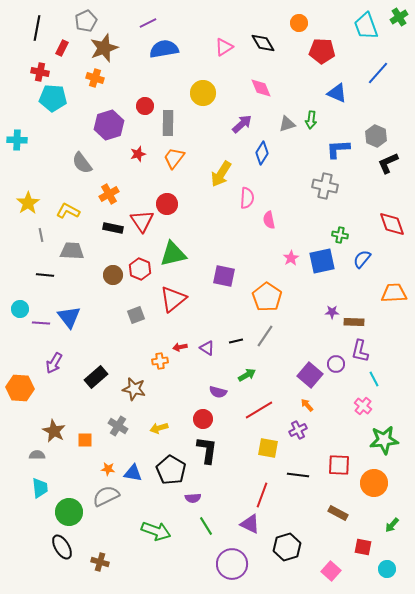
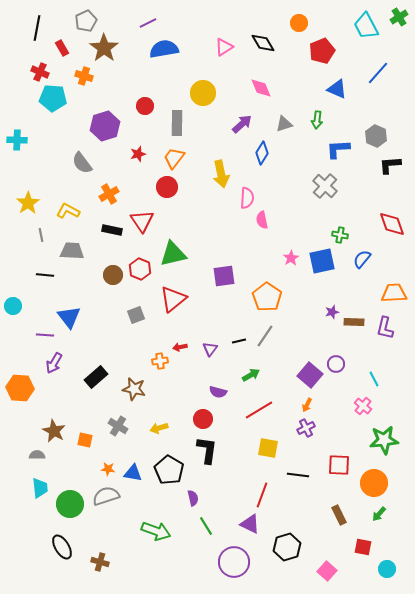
cyan trapezoid at (366, 26): rotated 8 degrees counterclockwise
red rectangle at (62, 48): rotated 56 degrees counterclockwise
brown star at (104, 48): rotated 16 degrees counterclockwise
red pentagon at (322, 51): rotated 25 degrees counterclockwise
red cross at (40, 72): rotated 12 degrees clockwise
orange cross at (95, 78): moved 11 px left, 2 px up
blue triangle at (337, 93): moved 4 px up
green arrow at (311, 120): moved 6 px right
gray rectangle at (168, 123): moved 9 px right
gray triangle at (287, 124): moved 3 px left
purple hexagon at (109, 125): moved 4 px left, 1 px down
black L-shape at (388, 163): moved 2 px right, 2 px down; rotated 20 degrees clockwise
yellow arrow at (221, 174): rotated 44 degrees counterclockwise
gray cross at (325, 186): rotated 30 degrees clockwise
red circle at (167, 204): moved 17 px up
pink semicircle at (269, 220): moved 7 px left
black rectangle at (113, 228): moved 1 px left, 2 px down
purple square at (224, 276): rotated 20 degrees counterclockwise
cyan circle at (20, 309): moved 7 px left, 3 px up
purple star at (332, 312): rotated 16 degrees counterclockwise
purple line at (41, 323): moved 4 px right, 12 px down
black line at (236, 341): moved 3 px right
purple triangle at (207, 348): moved 3 px right, 1 px down; rotated 35 degrees clockwise
purple L-shape at (360, 351): moved 25 px right, 23 px up
green arrow at (247, 375): moved 4 px right
orange arrow at (307, 405): rotated 112 degrees counterclockwise
purple cross at (298, 430): moved 8 px right, 2 px up
orange square at (85, 440): rotated 14 degrees clockwise
black pentagon at (171, 470): moved 2 px left
gray semicircle at (106, 496): rotated 8 degrees clockwise
purple semicircle at (193, 498): rotated 98 degrees counterclockwise
green circle at (69, 512): moved 1 px right, 8 px up
brown rectangle at (338, 513): moved 1 px right, 2 px down; rotated 36 degrees clockwise
green arrow at (392, 525): moved 13 px left, 11 px up
purple circle at (232, 564): moved 2 px right, 2 px up
pink square at (331, 571): moved 4 px left
